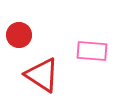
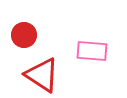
red circle: moved 5 px right
